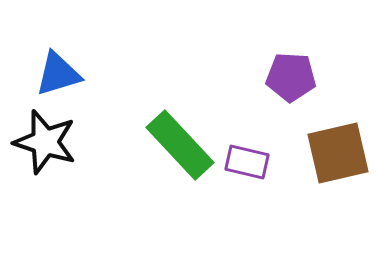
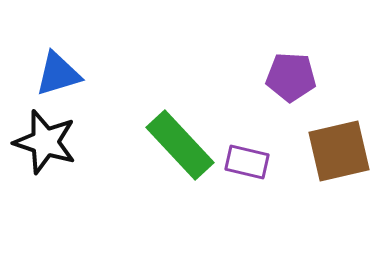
brown square: moved 1 px right, 2 px up
